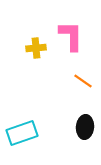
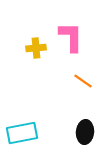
pink L-shape: moved 1 px down
black ellipse: moved 5 px down
cyan rectangle: rotated 8 degrees clockwise
